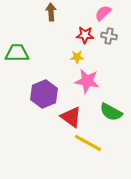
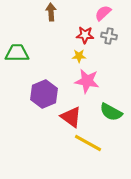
yellow star: moved 2 px right, 1 px up
